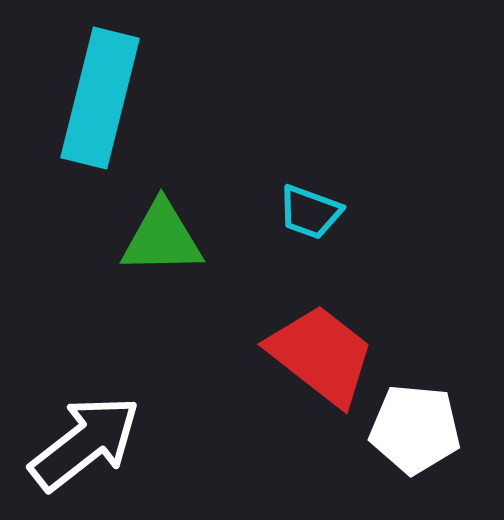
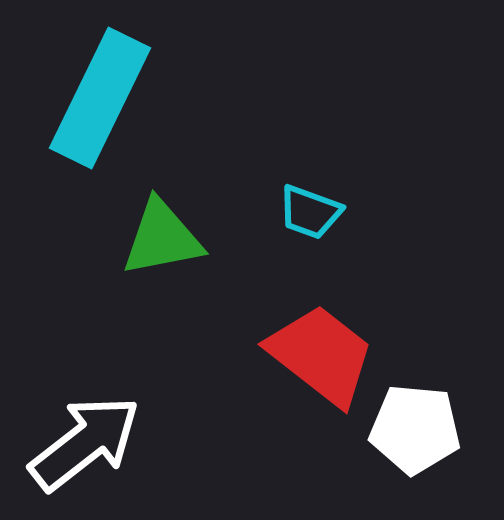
cyan rectangle: rotated 12 degrees clockwise
green triangle: rotated 10 degrees counterclockwise
